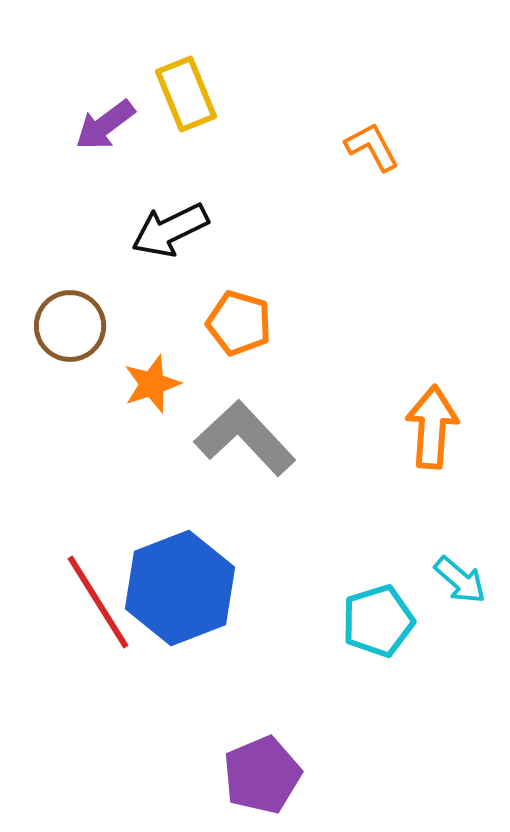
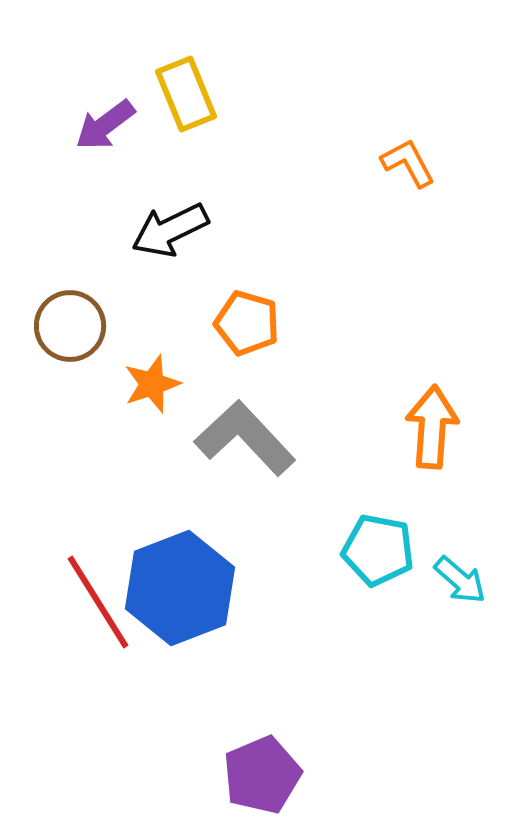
orange L-shape: moved 36 px right, 16 px down
orange pentagon: moved 8 px right
cyan pentagon: moved 71 px up; rotated 28 degrees clockwise
